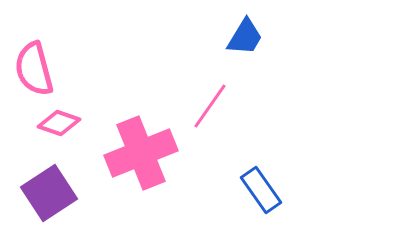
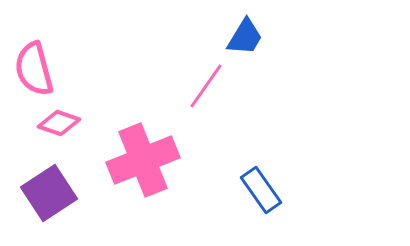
pink line: moved 4 px left, 20 px up
pink cross: moved 2 px right, 7 px down
